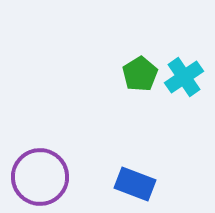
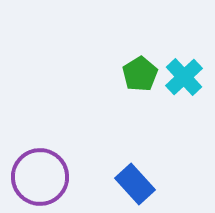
cyan cross: rotated 9 degrees counterclockwise
blue rectangle: rotated 27 degrees clockwise
